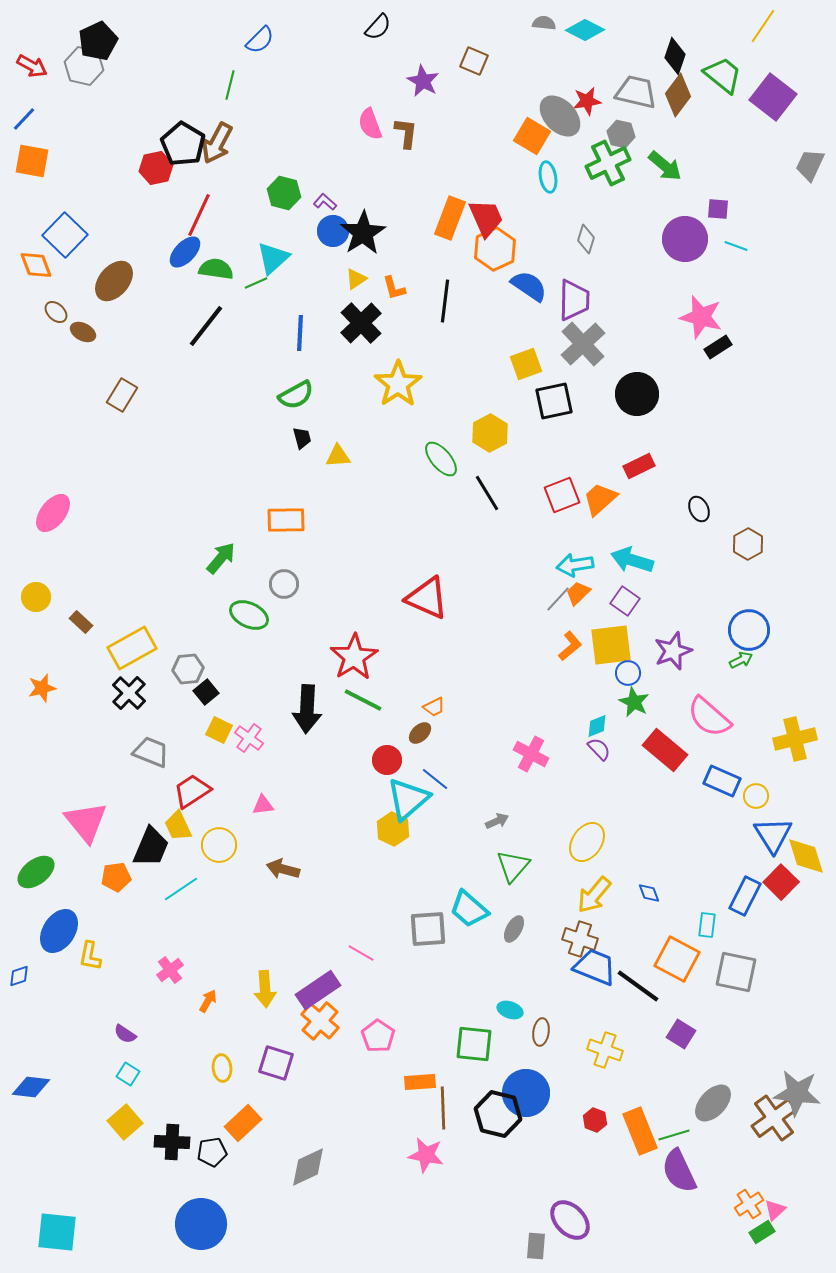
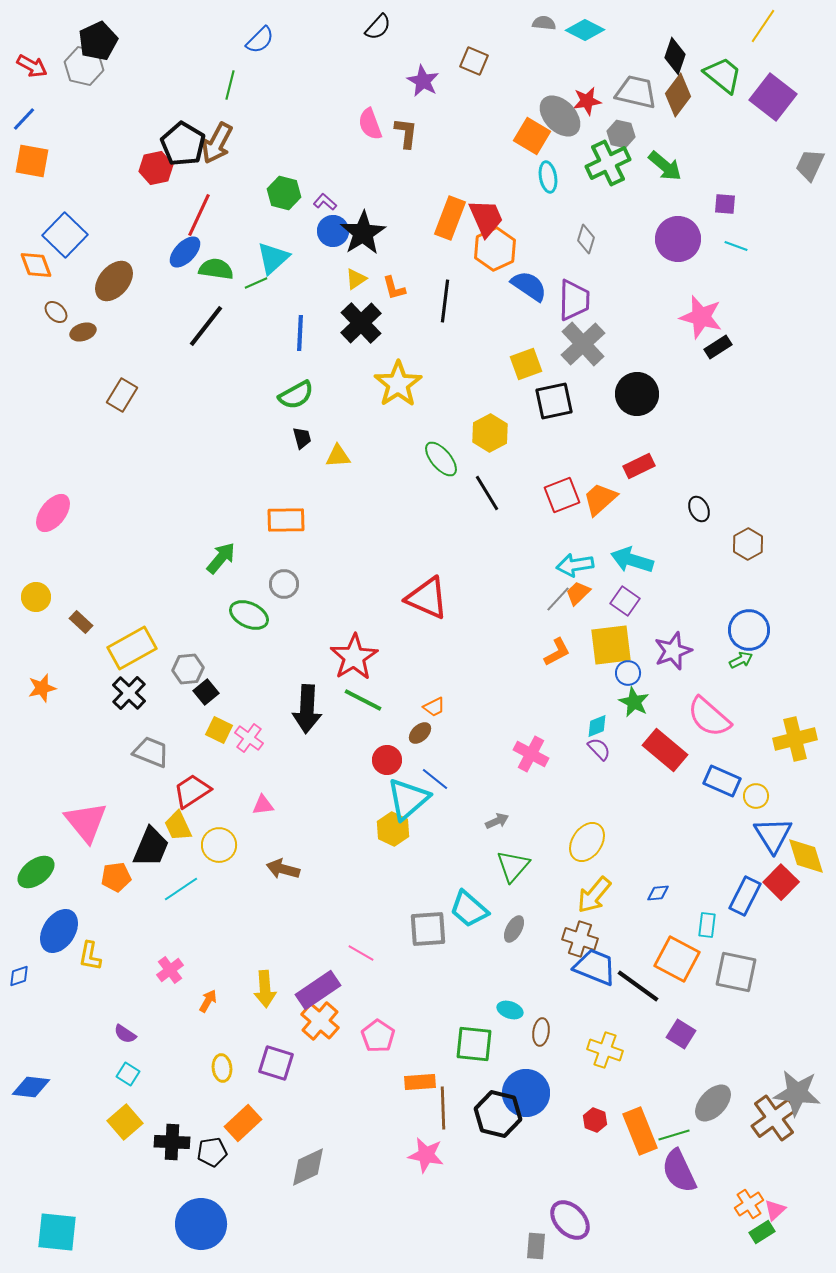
purple square at (718, 209): moved 7 px right, 5 px up
purple circle at (685, 239): moved 7 px left
brown ellipse at (83, 332): rotated 45 degrees counterclockwise
orange L-shape at (570, 646): moved 13 px left, 6 px down; rotated 12 degrees clockwise
blue diamond at (649, 893): moved 9 px right; rotated 75 degrees counterclockwise
